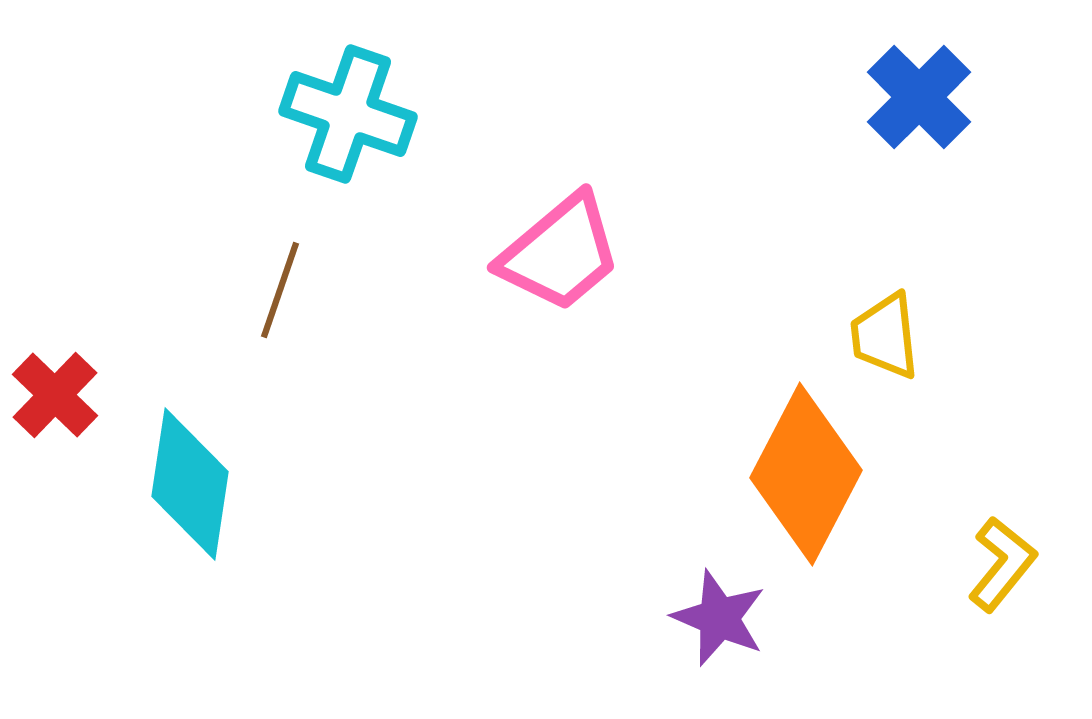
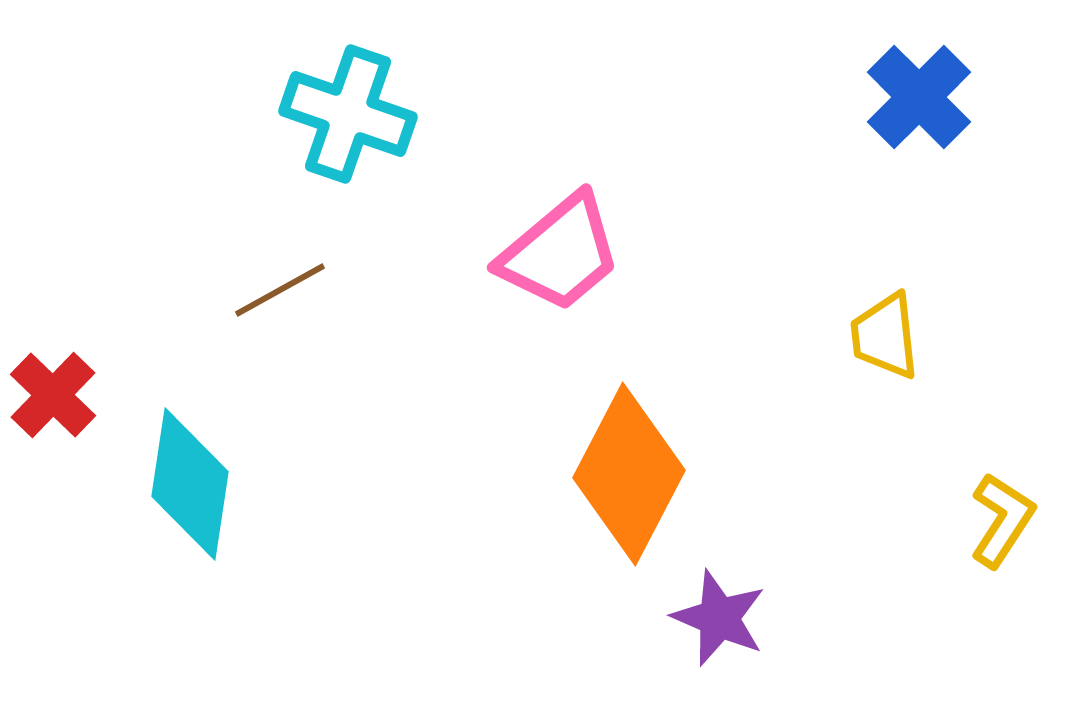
brown line: rotated 42 degrees clockwise
red cross: moved 2 px left
orange diamond: moved 177 px left
yellow L-shape: moved 44 px up; rotated 6 degrees counterclockwise
